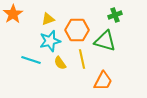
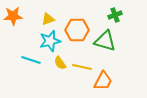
orange star: moved 2 px down; rotated 30 degrees clockwise
yellow line: moved 8 px down; rotated 66 degrees counterclockwise
